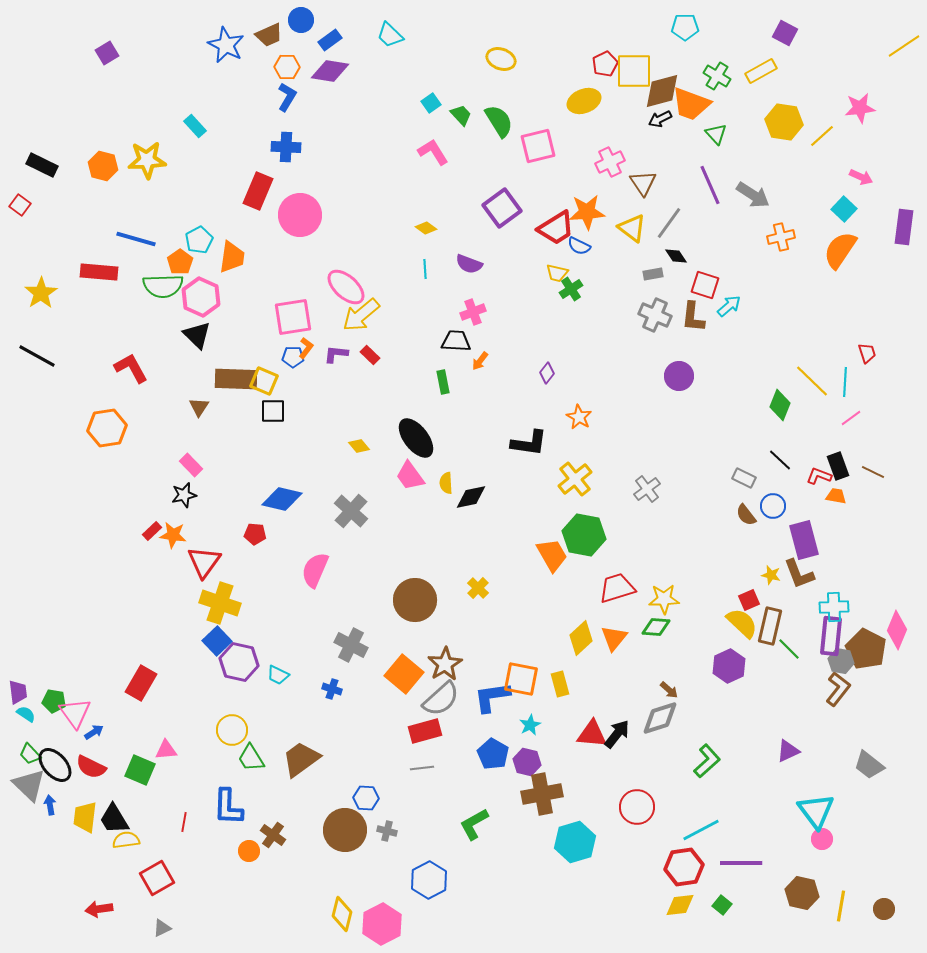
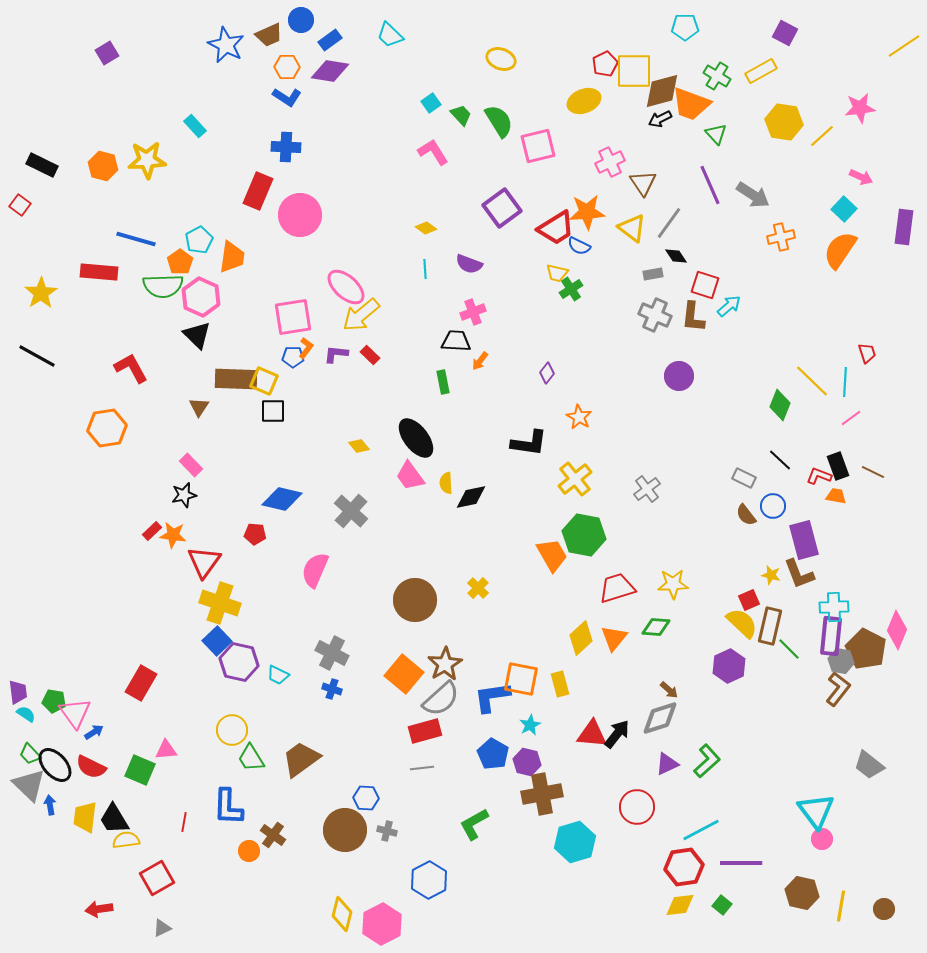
blue L-shape at (287, 97): rotated 92 degrees clockwise
yellow star at (664, 599): moved 9 px right, 15 px up
gray cross at (351, 645): moved 19 px left, 8 px down
purple triangle at (788, 751): moved 121 px left, 13 px down
